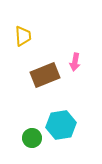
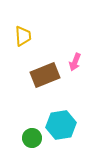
pink arrow: rotated 12 degrees clockwise
